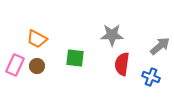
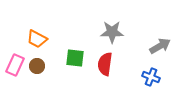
gray star: moved 3 px up
gray arrow: rotated 10 degrees clockwise
red semicircle: moved 17 px left
